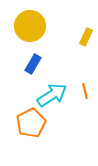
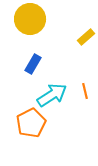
yellow circle: moved 7 px up
yellow rectangle: rotated 24 degrees clockwise
